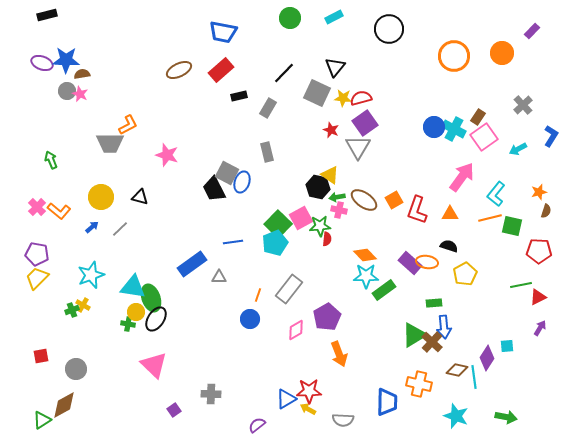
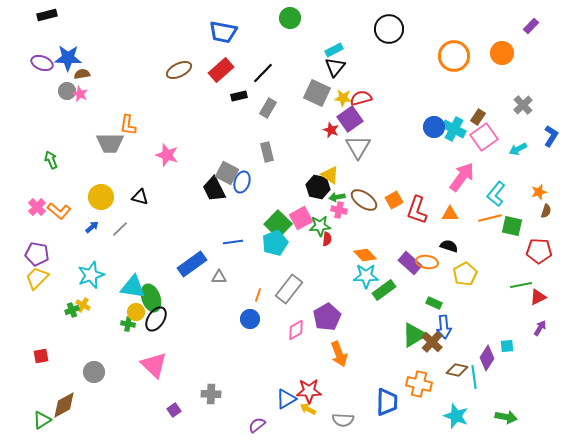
cyan rectangle at (334, 17): moved 33 px down
purple rectangle at (532, 31): moved 1 px left, 5 px up
blue star at (66, 60): moved 2 px right, 2 px up
black line at (284, 73): moved 21 px left
purple square at (365, 123): moved 15 px left, 4 px up
orange L-shape at (128, 125): rotated 125 degrees clockwise
green rectangle at (434, 303): rotated 28 degrees clockwise
gray circle at (76, 369): moved 18 px right, 3 px down
